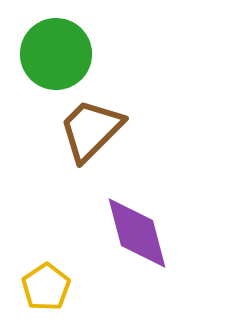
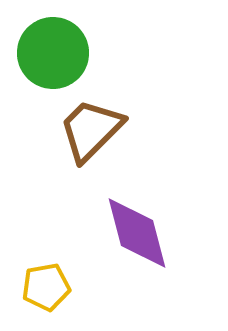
green circle: moved 3 px left, 1 px up
yellow pentagon: rotated 24 degrees clockwise
